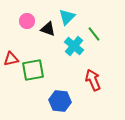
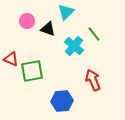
cyan triangle: moved 1 px left, 5 px up
red triangle: rotated 35 degrees clockwise
green square: moved 1 px left, 1 px down
blue hexagon: moved 2 px right; rotated 10 degrees counterclockwise
